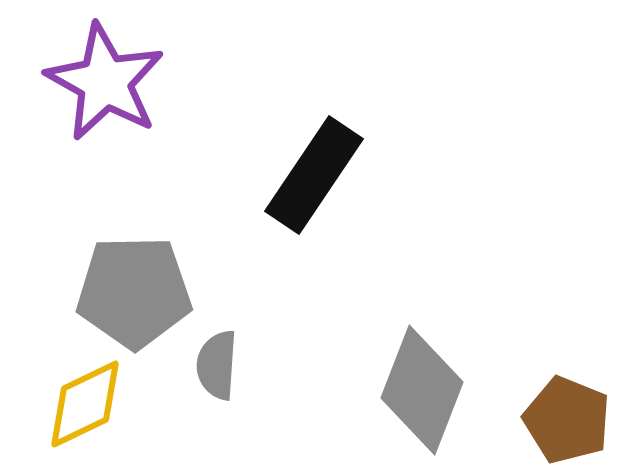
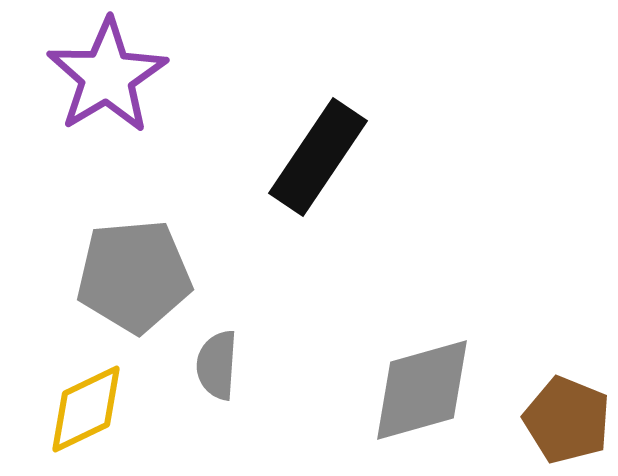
purple star: moved 2 px right, 6 px up; rotated 12 degrees clockwise
black rectangle: moved 4 px right, 18 px up
gray pentagon: moved 16 px up; rotated 4 degrees counterclockwise
gray diamond: rotated 53 degrees clockwise
yellow diamond: moved 1 px right, 5 px down
